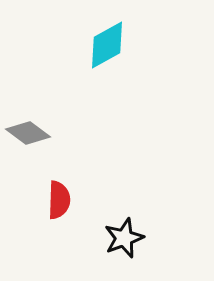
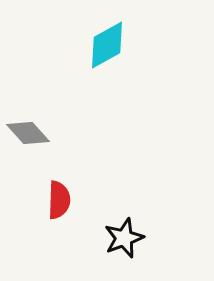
gray diamond: rotated 12 degrees clockwise
